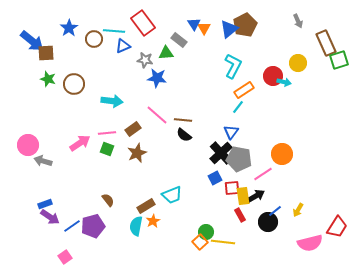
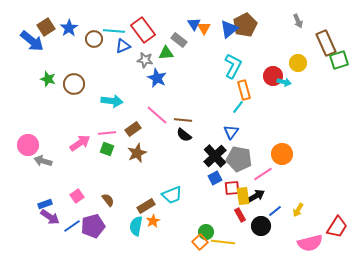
red rectangle at (143, 23): moved 7 px down
brown square at (46, 53): moved 26 px up; rotated 30 degrees counterclockwise
blue star at (157, 78): rotated 18 degrees clockwise
orange rectangle at (244, 90): rotated 72 degrees counterclockwise
black cross at (221, 153): moved 6 px left, 3 px down
black circle at (268, 222): moved 7 px left, 4 px down
pink square at (65, 257): moved 12 px right, 61 px up
